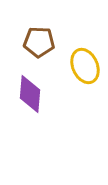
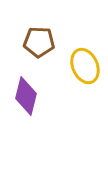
purple diamond: moved 4 px left, 2 px down; rotated 9 degrees clockwise
